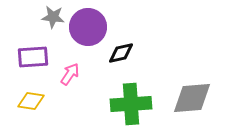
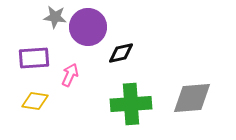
gray star: moved 2 px right
purple rectangle: moved 1 px right, 1 px down
pink arrow: moved 1 px down; rotated 10 degrees counterclockwise
yellow diamond: moved 4 px right
